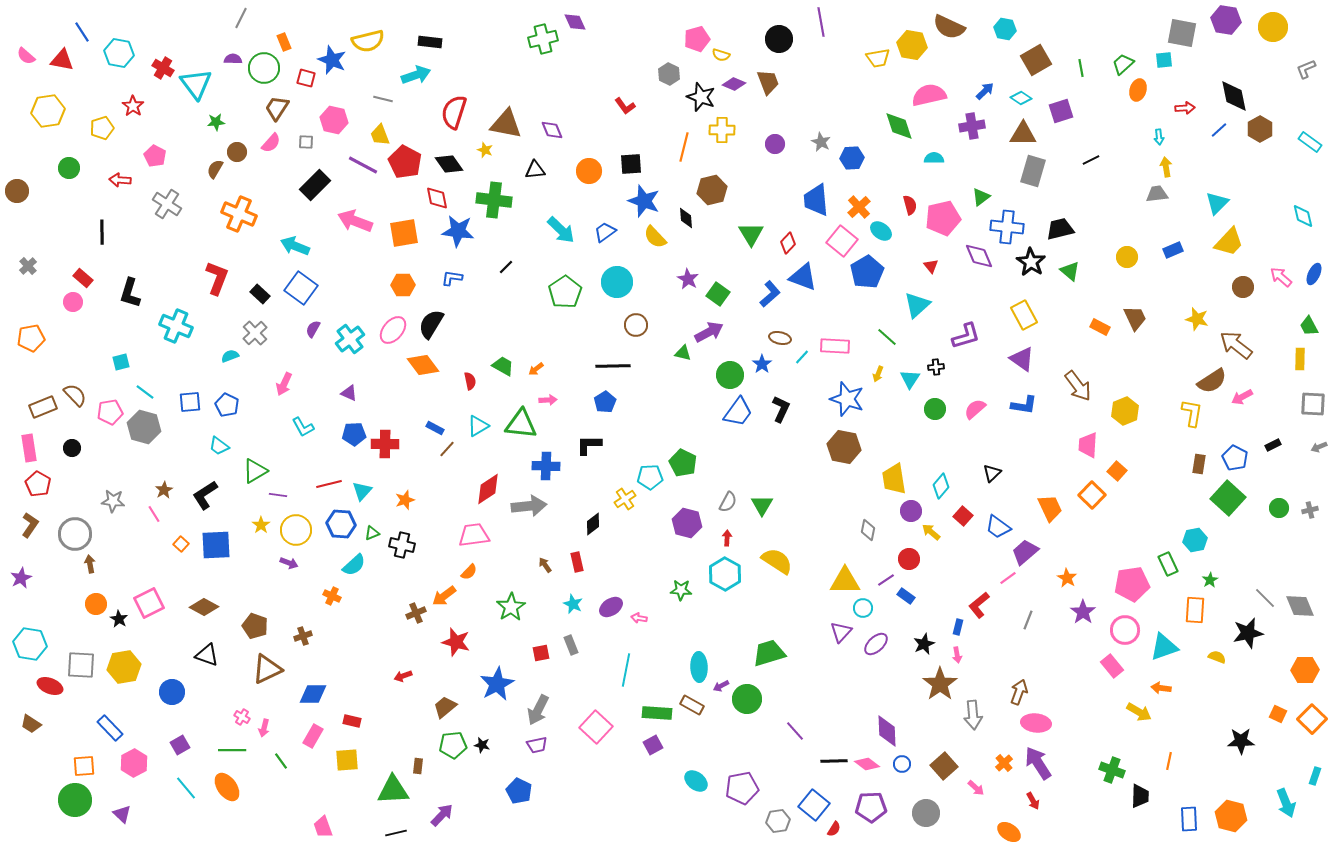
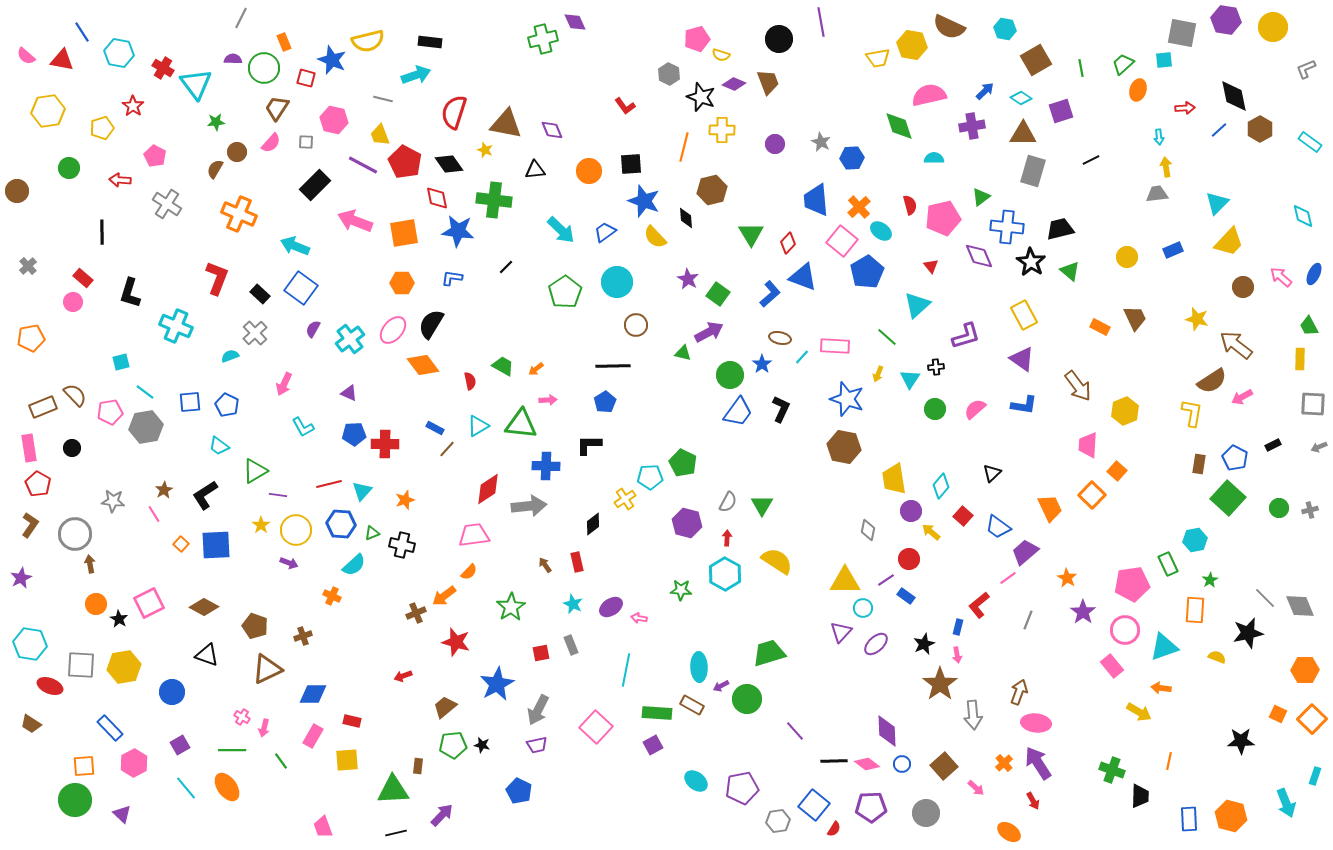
orange hexagon at (403, 285): moved 1 px left, 2 px up
gray hexagon at (144, 427): moved 2 px right; rotated 24 degrees counterclockwise
